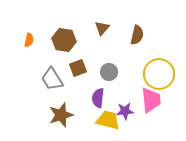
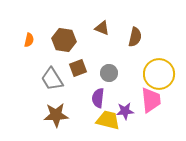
brown triangle: rotated 49 degrees counterclockwise
brown semicircle: moved 2 px left, 2 px down
gray circle: moved 1 px down
brown star: moved 5 px left; rotated 15 degrees clockwise
